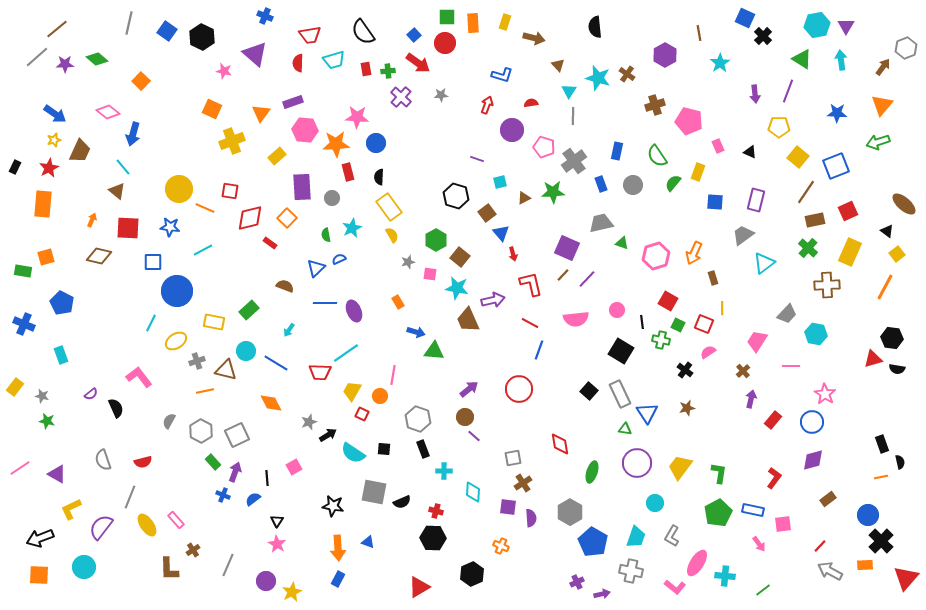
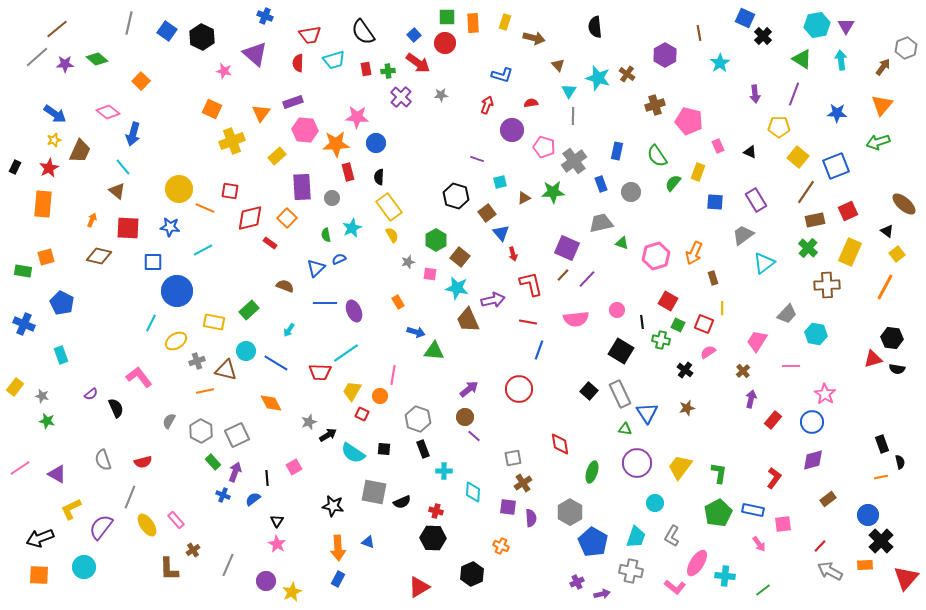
purple line at (788, 91): moved 6 px right, 3 px down
gray circle at (633, 185): moved 2 px left, 7 px down
purple rectangle at (756, 200): rotated 45 degrees counterclockwise
red line at (530, 323): moved 2 px left, 1 px up; rotated 18 degrees counterclockwise
